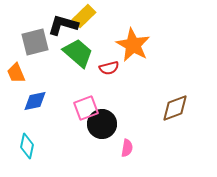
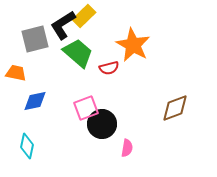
black L-shape: rotated 48 degrees counterclockwise
gray square: moved 3 px up
orange trapezoid: rotated 125 degrees clockwise
